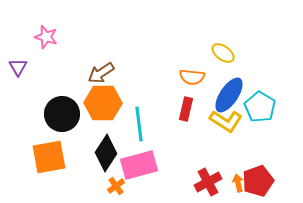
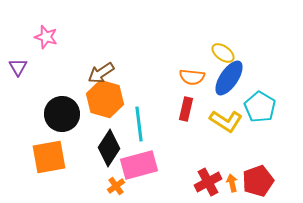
blue ellipse: moved 17 px up
orange hexagon: moved 2 px right, 4 px up; rotated 15 degrees clockwise
black diamond: moved 3 px right, 5 px up
orange arrow: moved 6 px left
